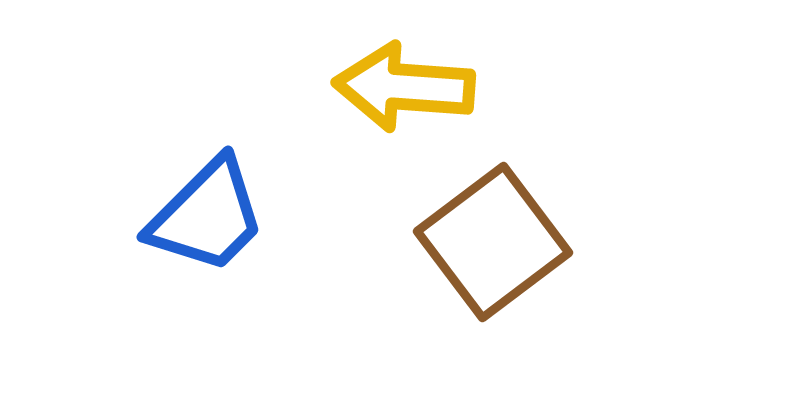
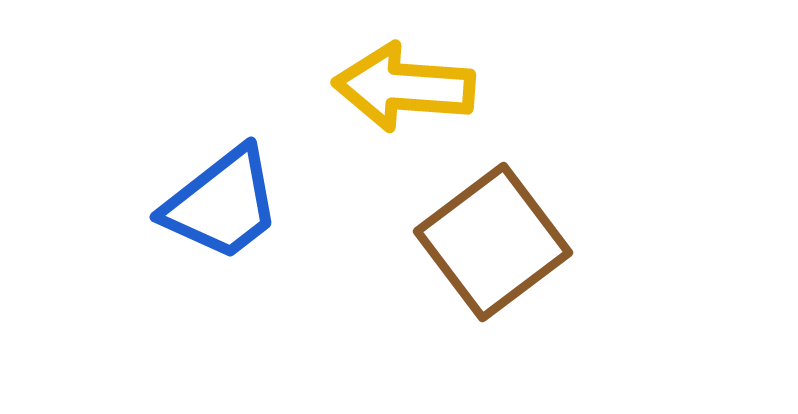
blue trapezoid: moved 15 px right, 12 px up; rotated 7 degrees clockwise
